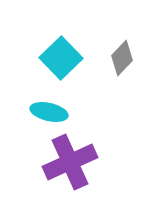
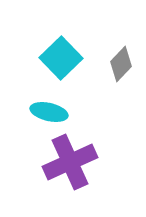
gray diamond: moved 1 px left, 6 px down
